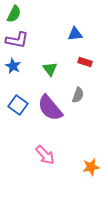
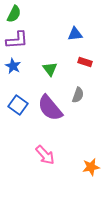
purple L-shape: rotated 15 degrees counterclockwise
